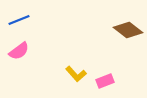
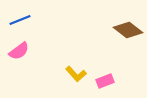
blue line: moved 1 px right
